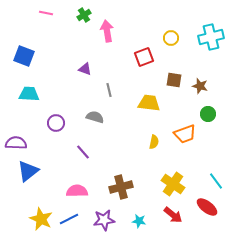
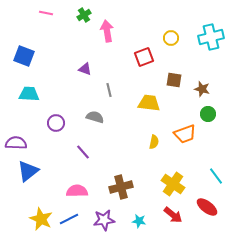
brown star: moved 2 px right, 3 px down
cyan line: moved 5 px up
